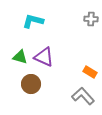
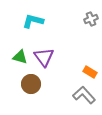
gray cross: rotated 24 degrees counterclockwise
purple triangle: rotated 30 degrees clockwise
gray L-shape: moved 1 px right, 1 px up
